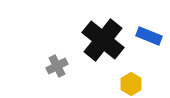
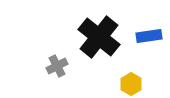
blue rectangle: rotated 30 degrees counterclockwise
black cross: moved 4 px left, 3 px up
